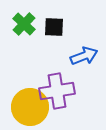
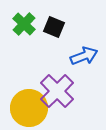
black square: rotated 20 degrees clockwise
purple cross: rotated 36 degrees counterclockwise
yellow circle: moved 1 px left, 1 px down
